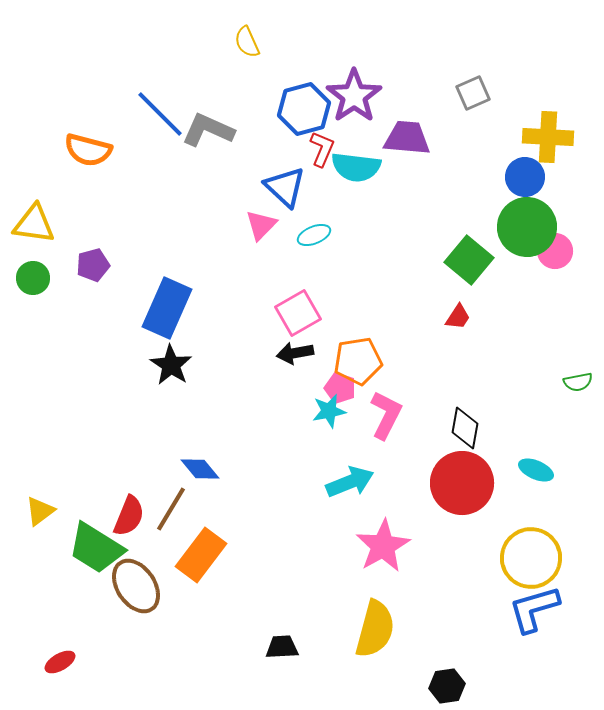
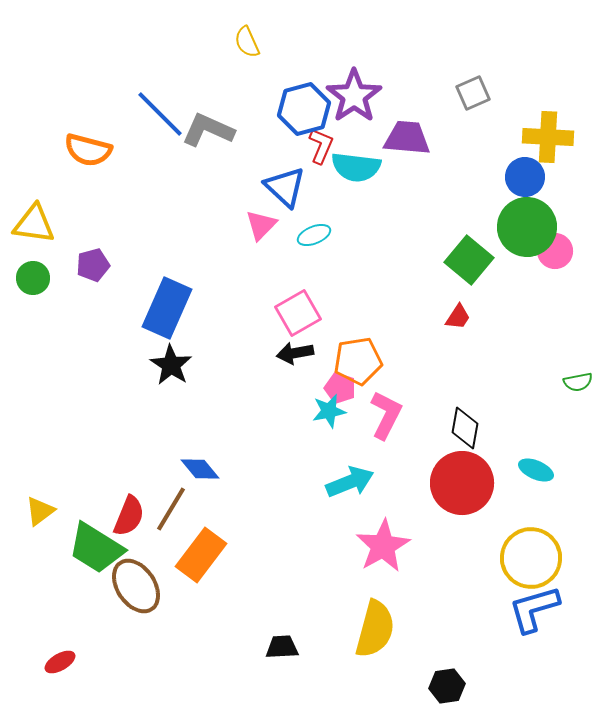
red L-shape at (322, 149): moved 1 px left, 3 px up
